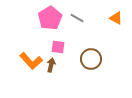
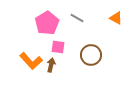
pink pentagon: moved 3 px left, 5 px down
brown circle: moved 4 px up
